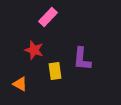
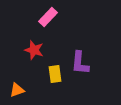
purple L-shape: moved 2 px left, 4 px down
yellow rectangle: moved 3 px down
orange triangle: moved 3 px left, 6 px down; rotated 49 degrees counterclockwise
